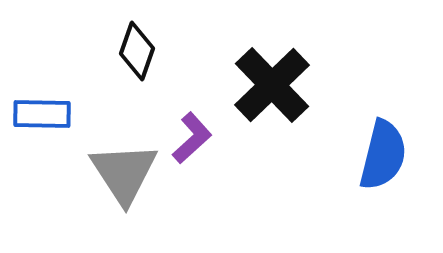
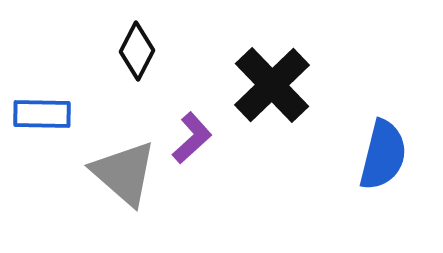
black diamond: rotated 8 degrees clockwise
gray triangle: rotated 16 degrees counterclockwise
